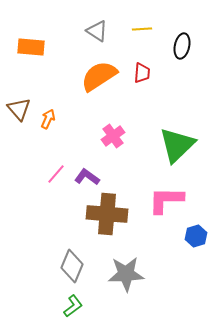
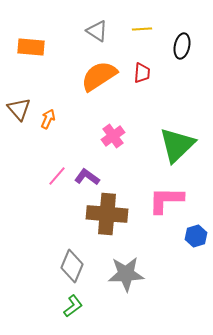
pink line: moved 1 px right, 2 px down
